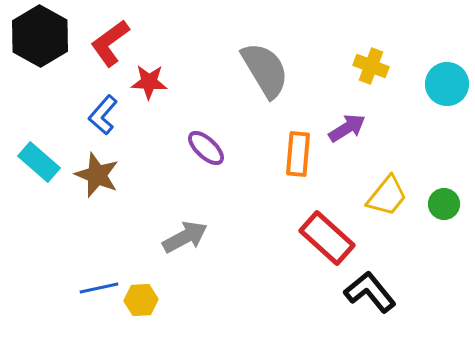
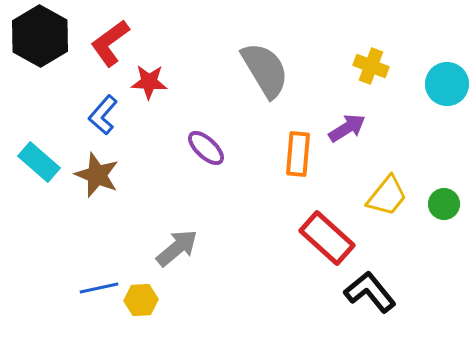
gray arrow: moved 8 px left, 11 px down; rotated 12 degrees counterclockwise
